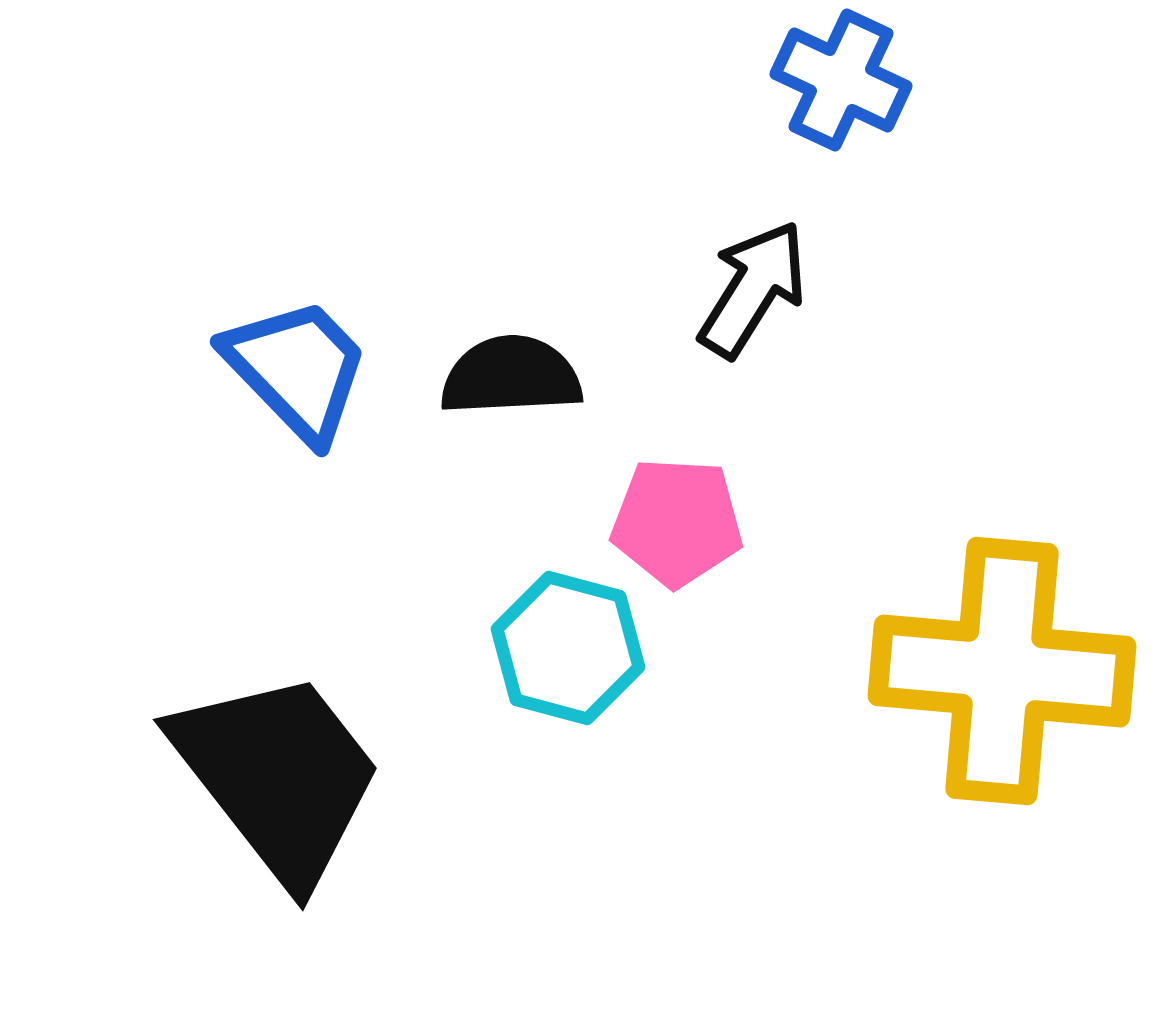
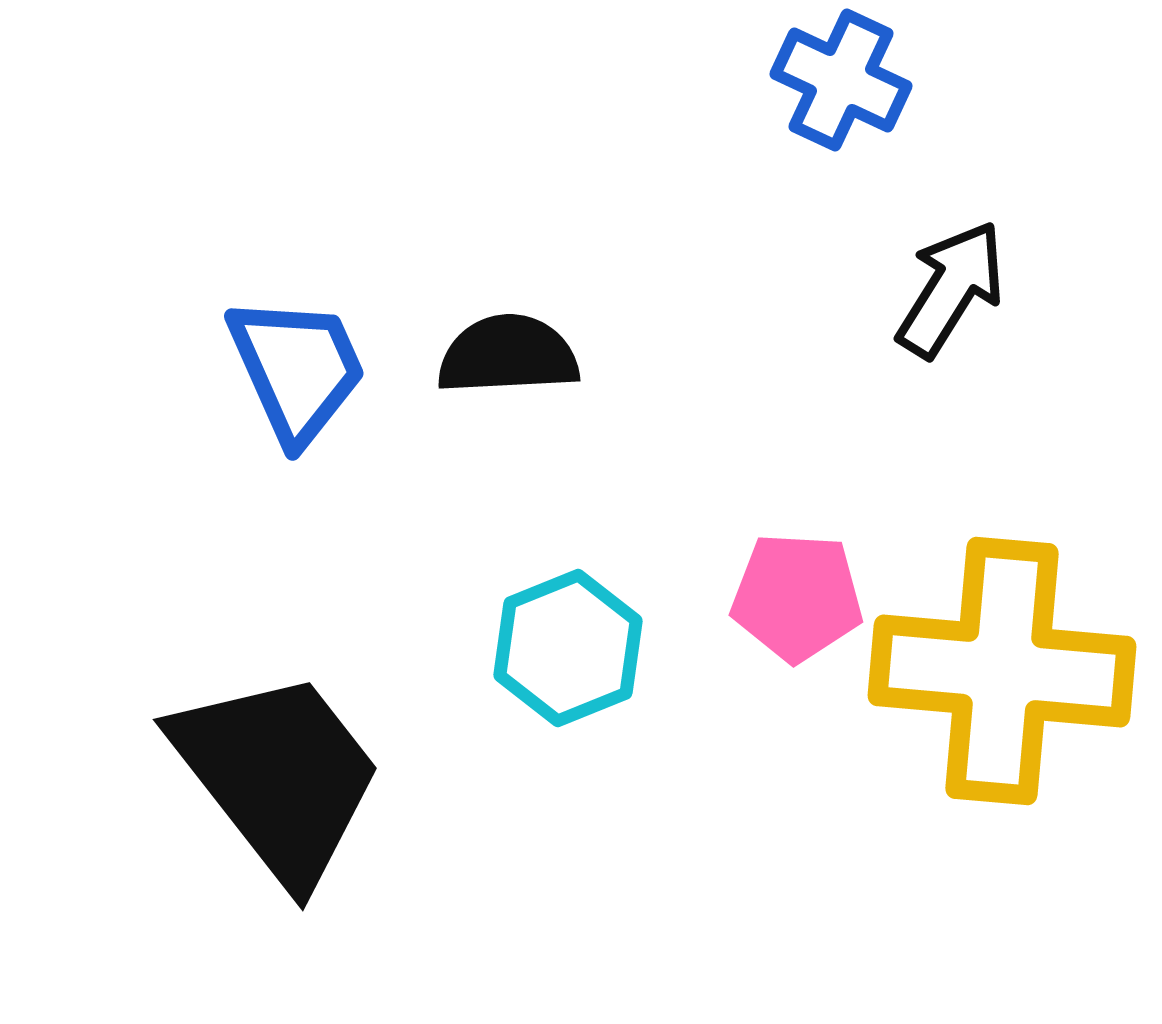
black arrow: moved 198 px right
blue trapezoid: rotated 20 degrees clockwise
black semicircle: moved 3 px left, 21 px up
pink pentagon: moved 120 px right, 75 px down
cyan hexagon: rotated 23 degrees clockwise
